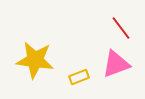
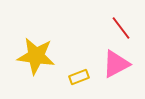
yellow star: moved 1 px right, 4 px up
pink triangle: rotated 8 degrees counterclockwise
